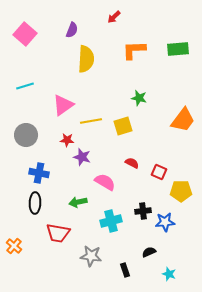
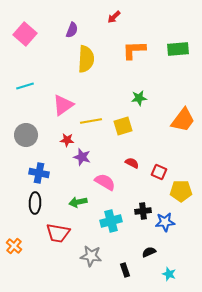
green star: rotated 21 degrees counterclockwise
